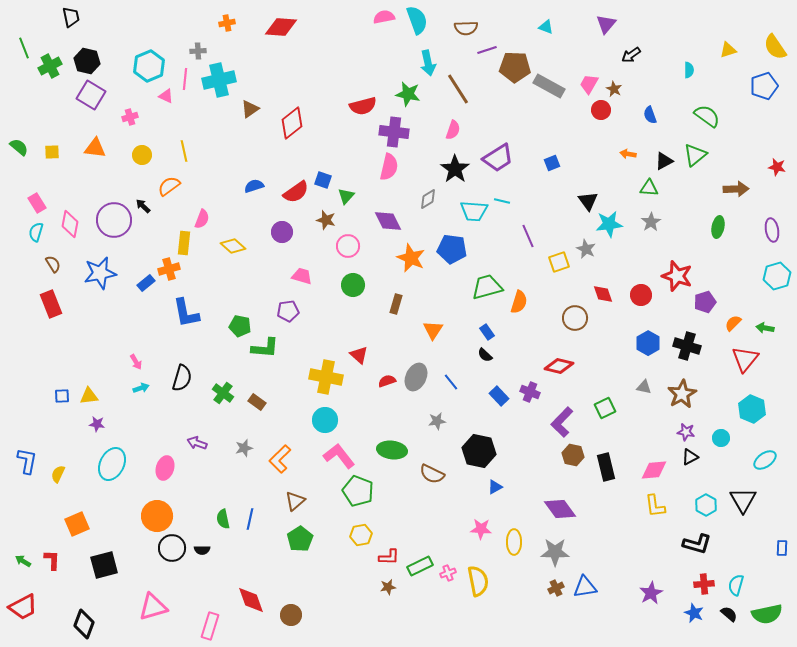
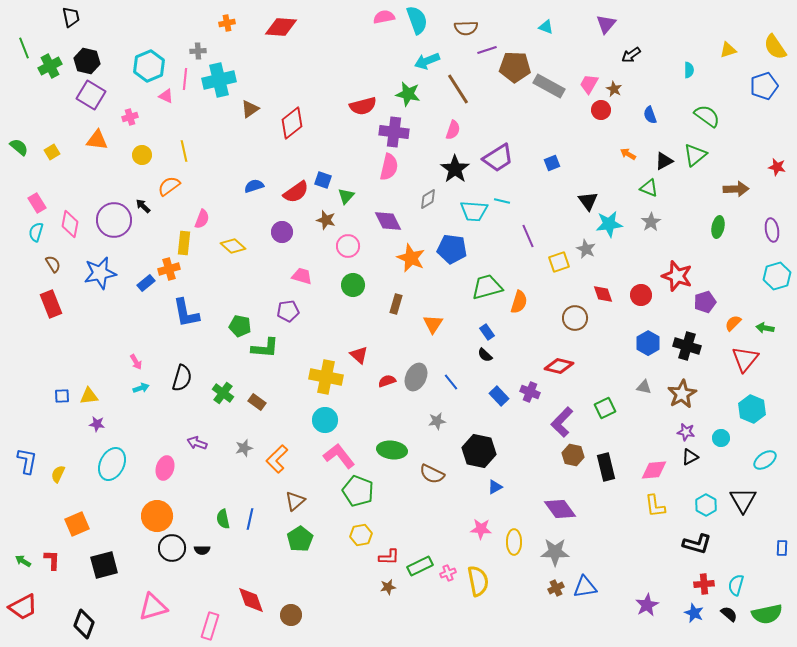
cyan arrow at (428, 63): moved 1 px left, 2 px up; rotated 80 degrees clockwise
orange triangle at (95, 148): moved 2 px right, 8 px up
yellow square at (52, 152): rotated 28 degrees counterclockwise
orange arrow at (628, 154): rotated 21 degrees clockwise
green triangle at (649, 188): rotated 18 degrees clockwise
orange triangle at (433, 330): moved 6 px up
orange L-shape at (280, 459): moved 3 px left
purple star at (651, 593): moved 4 px left, 12 px down
